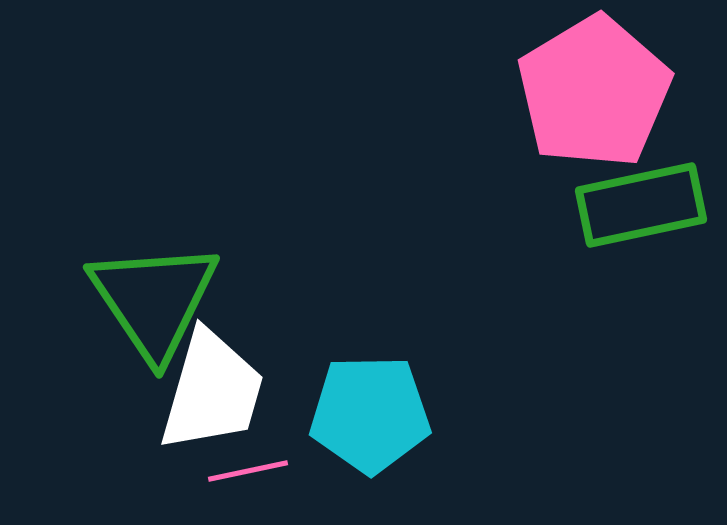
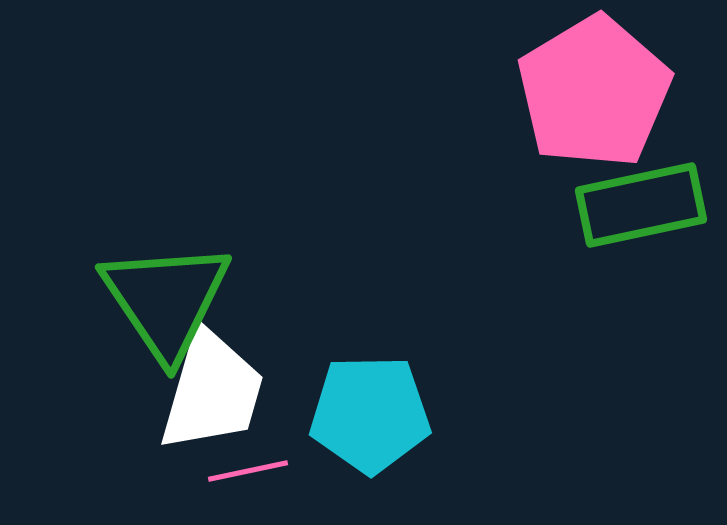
green triangle: moved 12 px right
